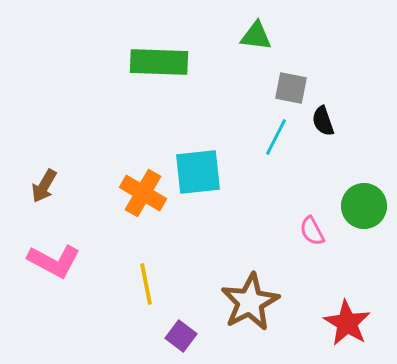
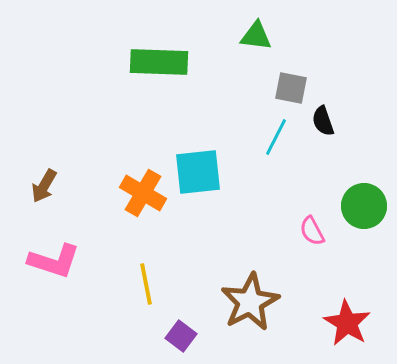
pink L-shape: rotated 10 degrees counterclockwise
